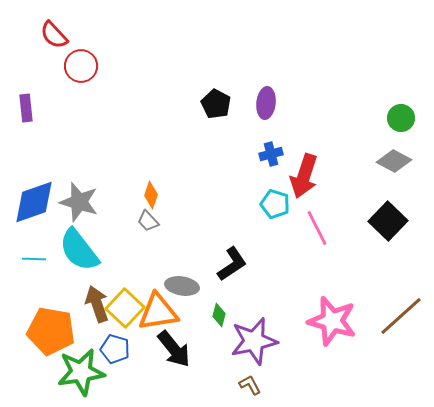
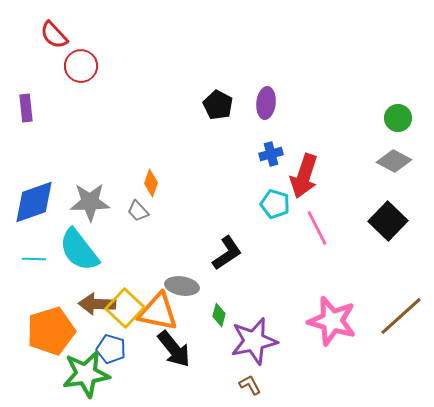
black pentagon: moved 2 px right, 1 px down
green circle: moved 3 px left
orange diamond: moved 12 px up
gray star: moved 11 px right; rotated 18 degrees counterclockwise
gray trapezoid: moved 10 px left, 10 px up
black L-shape: moved 5 px left, 11 px up
brown arrow: rotated 69 degrees counterclockwise
orange triangle: rotated 21 degrees clockwise
orange pentagon: rotated 27 degrees counterclockwise
blue pentagon: moved 4 px left
green star: moved 5 px right, 2 px down
